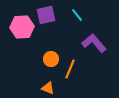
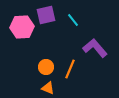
cyan line: moved 4 px left, 5 px down
purple L-shape: moved 1 px right, 5 px down
orange circle: moved 5 px left, 8 px down
